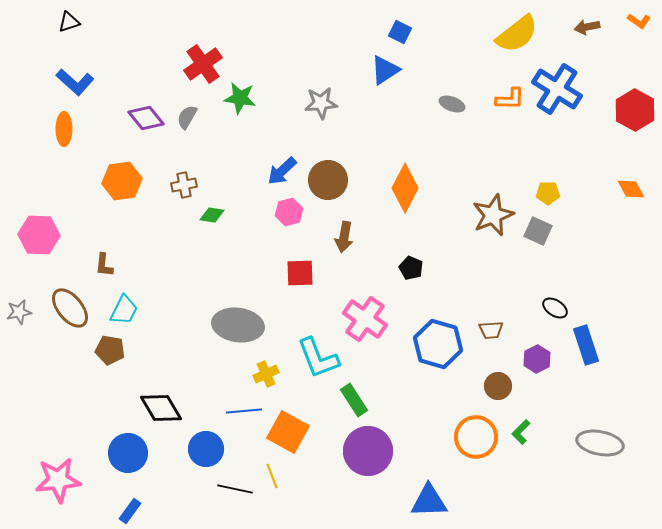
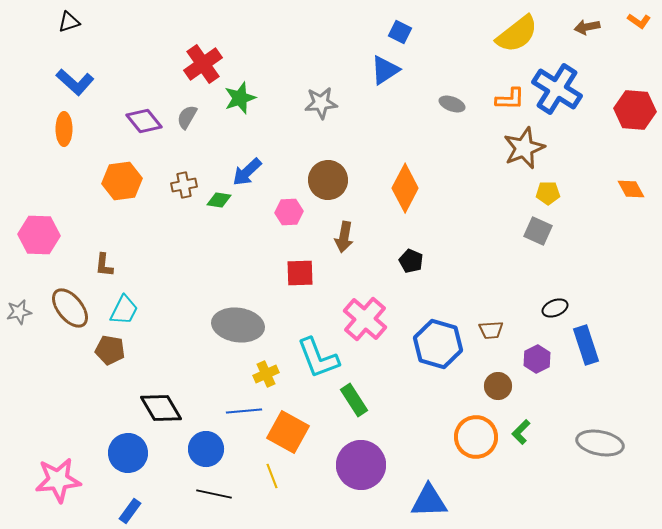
green star at (240, 98): rotated 28 degrees counterclockwise
red hexagon at (635, 110): rotated 24 degrees counterclockwise
purple diamond at (146, 118): moved 2 px left, 3 px down
blue arrow at (282, 171): moved 35 px left, 1 px down
pink hexagon at (289, 212): rotated 12 degrees clockwise
green diamond at (212, 215): moved 7 px right, 15 px up
brown star at (493, 215): moved 31 px right, 67 px up
black pentagon at (411, 268): moved 7 px up
black ellipse at (555, 308): rotated 55 degrees counterclockwise
pink cross at (365, 319): rotated 6 degrees clockwise
purple circle at (368, 451): moved 7 px left, 14 px down
black line at (235, 489): moved 21 px left, 5 px down
